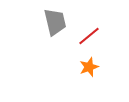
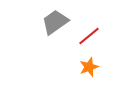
gray trapezoid: rotated 112 degrees counterclockwise
